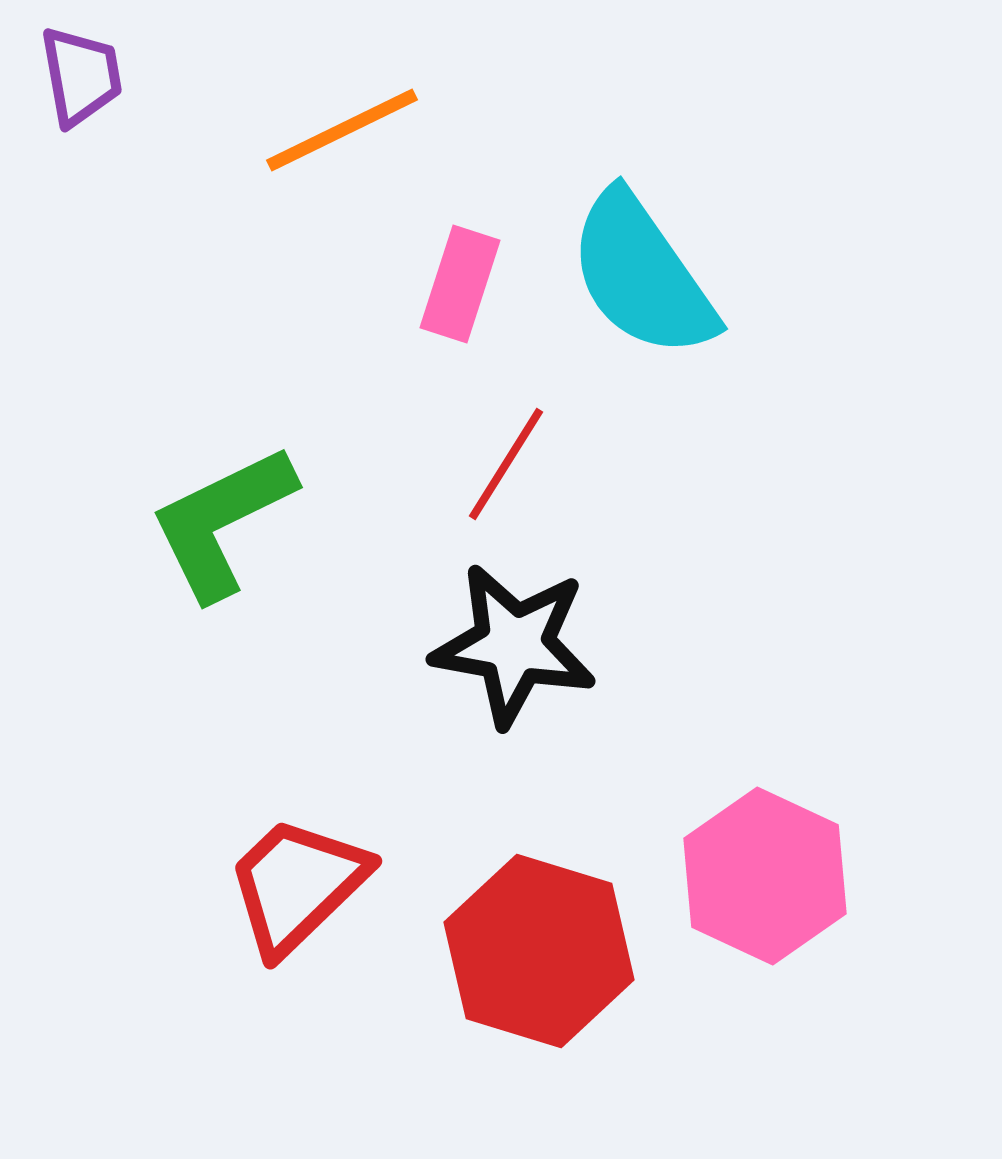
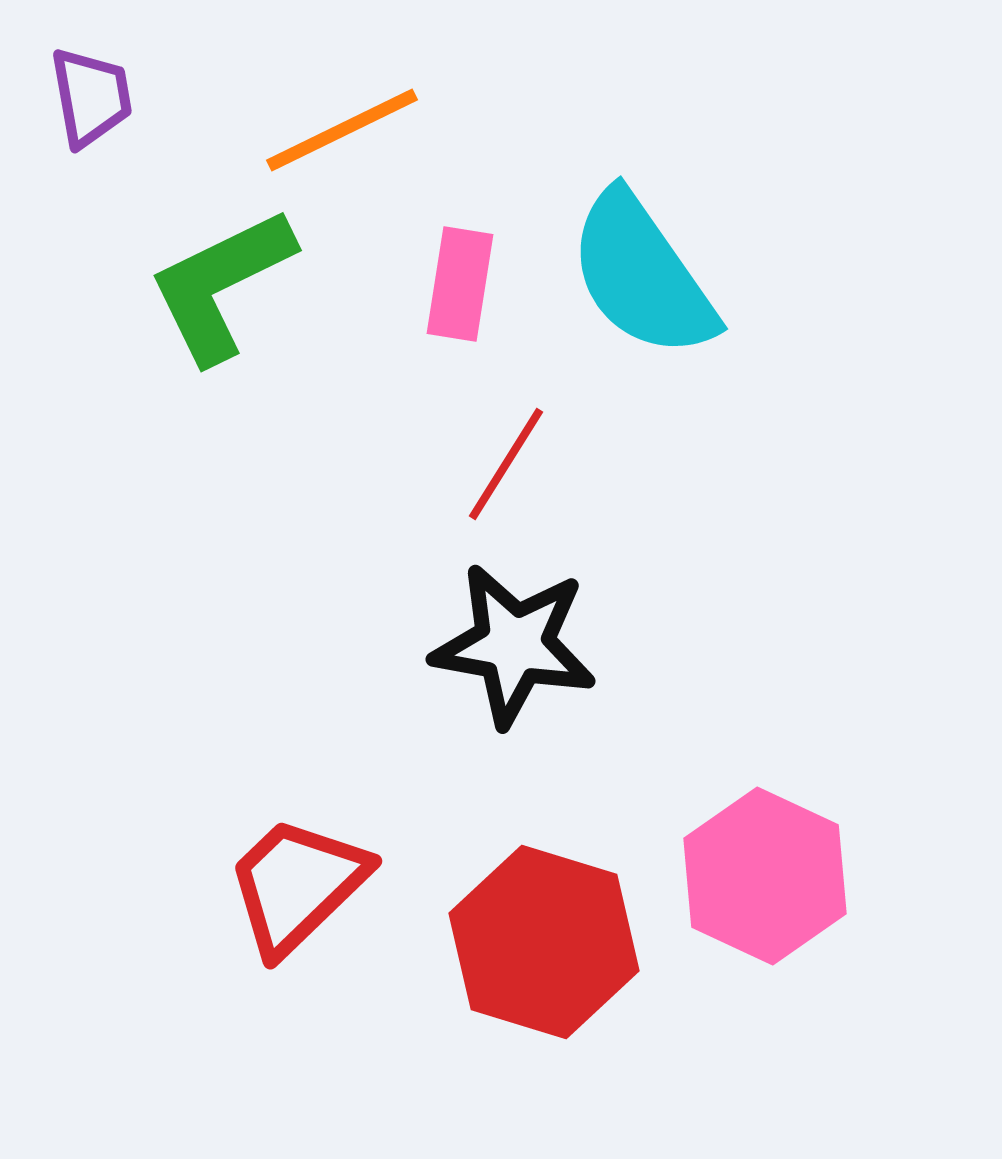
purple trapezoid: moved 10 px right, 21 px down
pink rectangle: rotated 9 degrees counterclockwise
green L-shape: moved 1 px left, 237 px up
red hexagon: moved 5 px right, 9 px up
